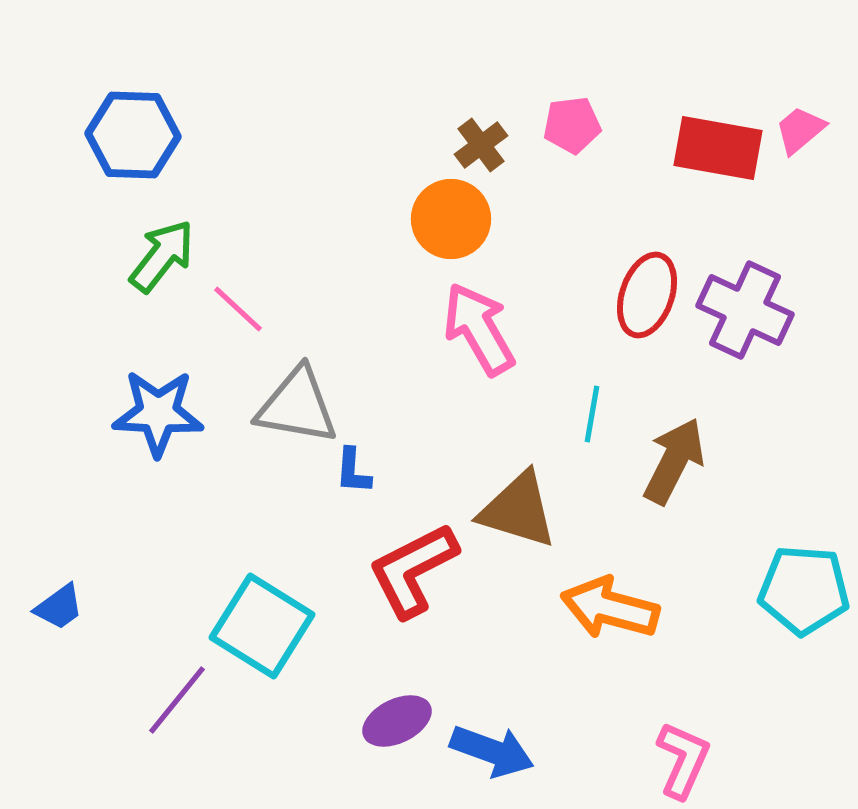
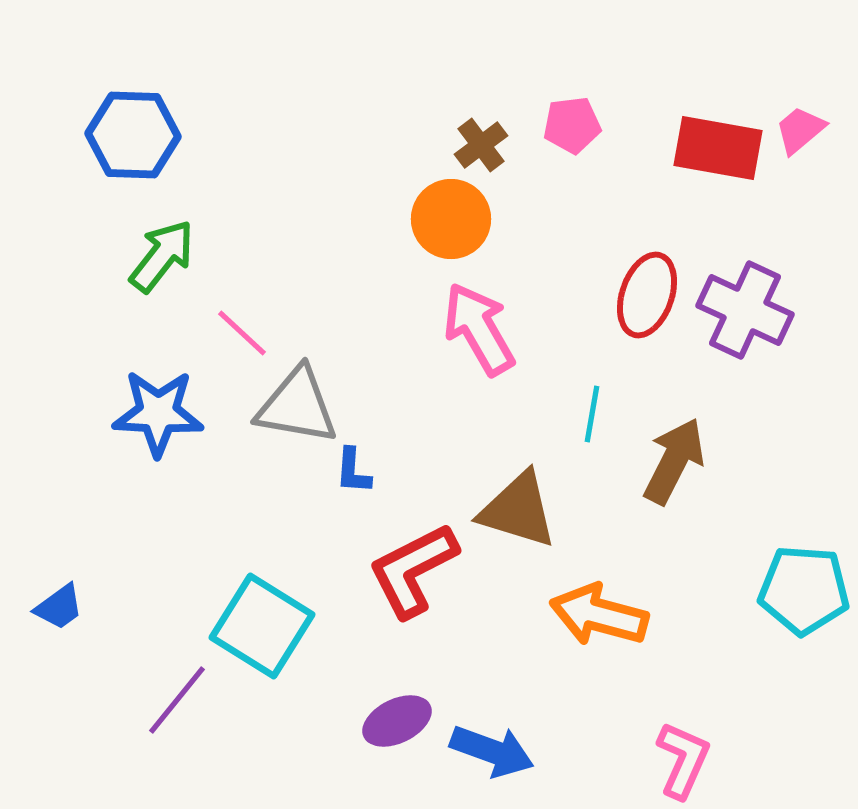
pink line: moved 4 px right, 24 px down
orange arrow: moved 11 px left, 7 px down
